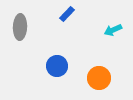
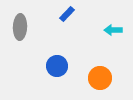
cyan arrow: rotated 24 degrees clockwise
orange circle: moved 1 px right
